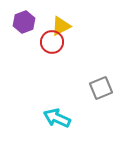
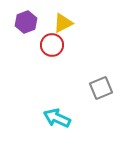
purple hexagon: moved 2 px right
yellow triangle: moved 2 px right, 3 px up
red circle: moved 3 px down
